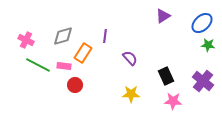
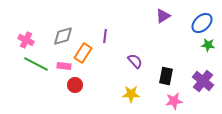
purple semicircle: moved 5 px right, 3 px down
green line: moved 2 px left, 1 px up
black rectangle: rotated 36 degrees clockwise
pink star: moved 1 px right; rotated 12 degrees counterclockwise
